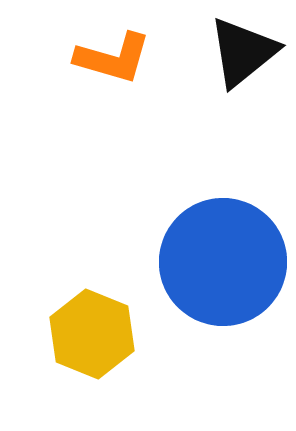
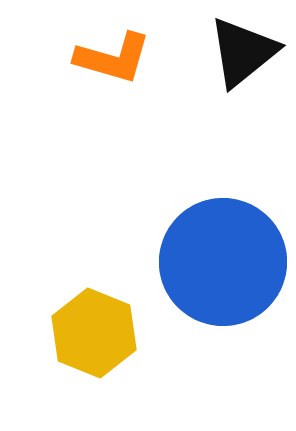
yellow hexagon: moved 2 px right, 1 px up
